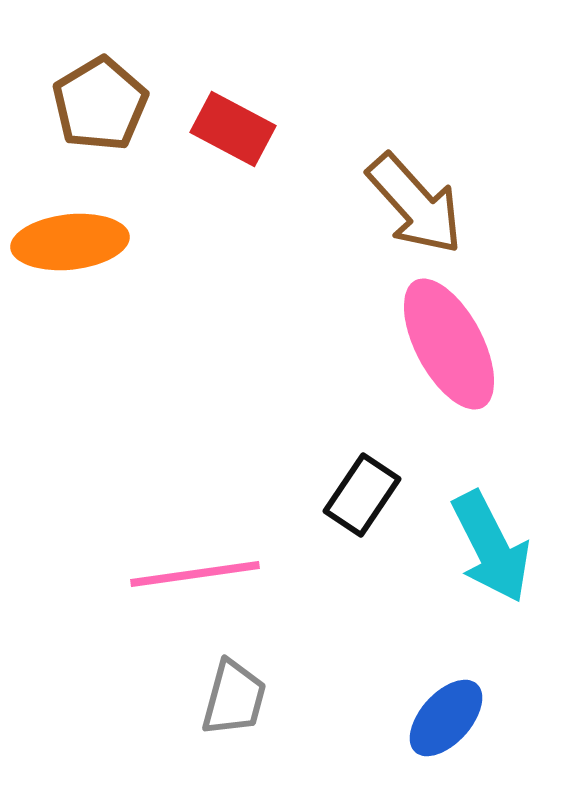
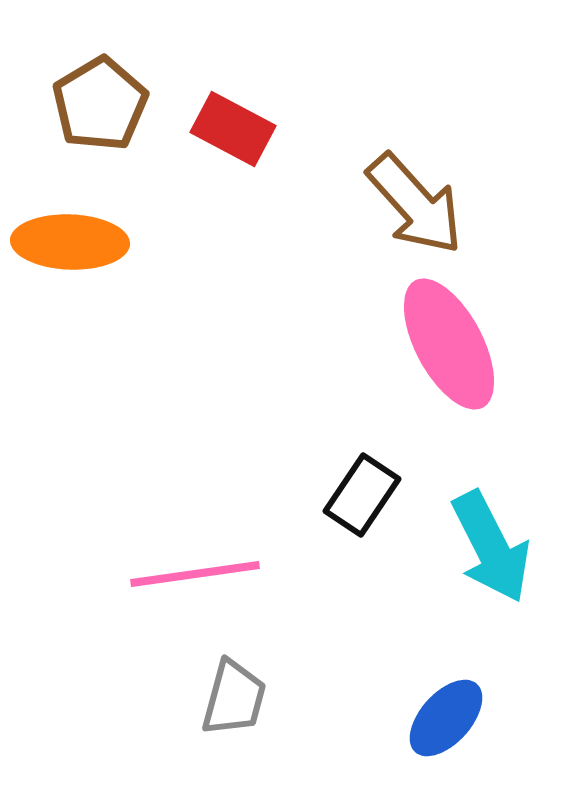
orange ellipse: rotated 8 degrees clockwise
